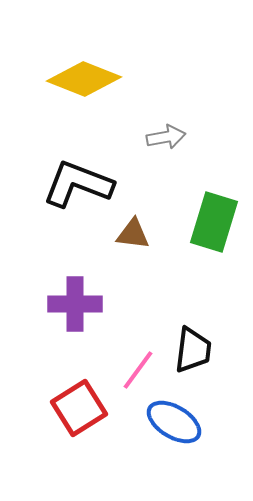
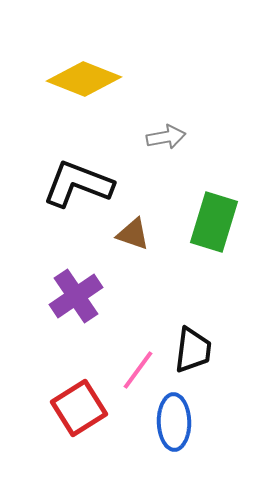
brown triangle: rotated 12 degrees clockwise
purple cross: moved 1 px right, 8 px up; rotated 34 degrees counterclockwise
blue ellipse: rotated 58 degrees clockwise
